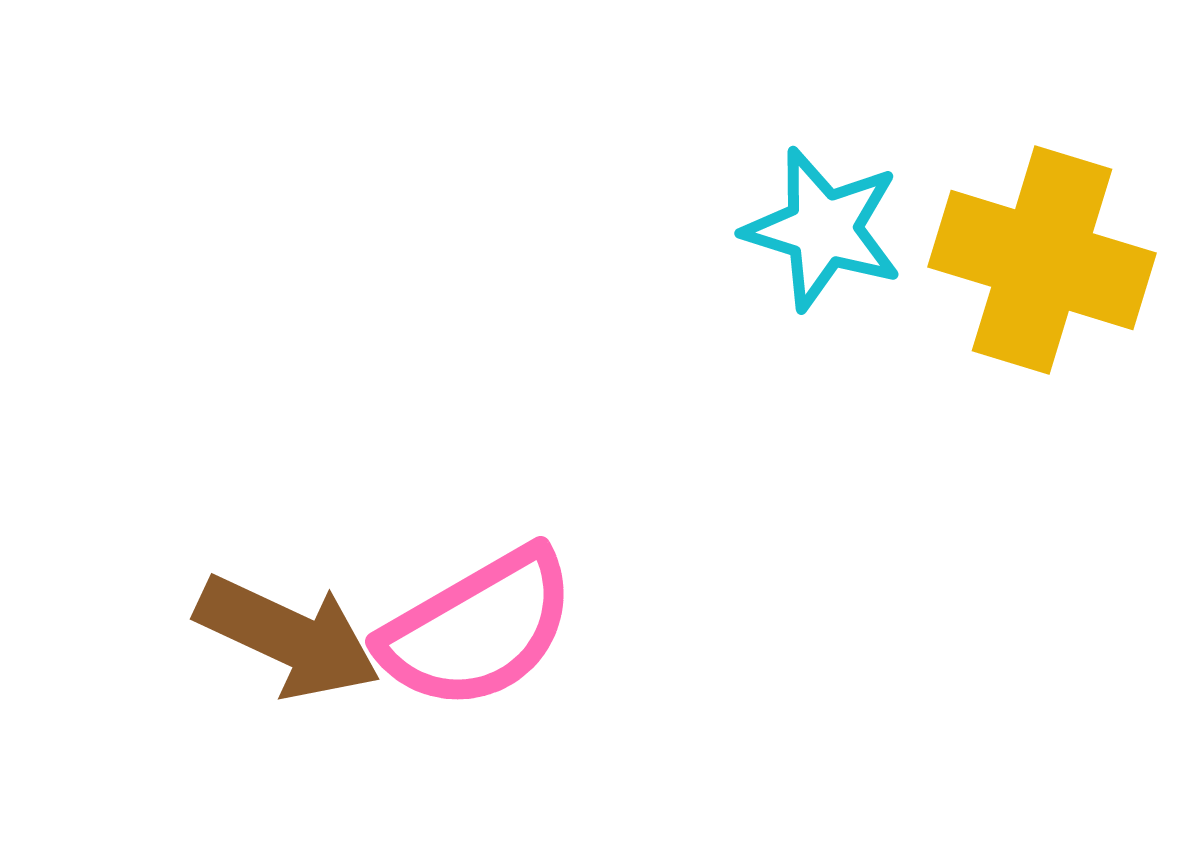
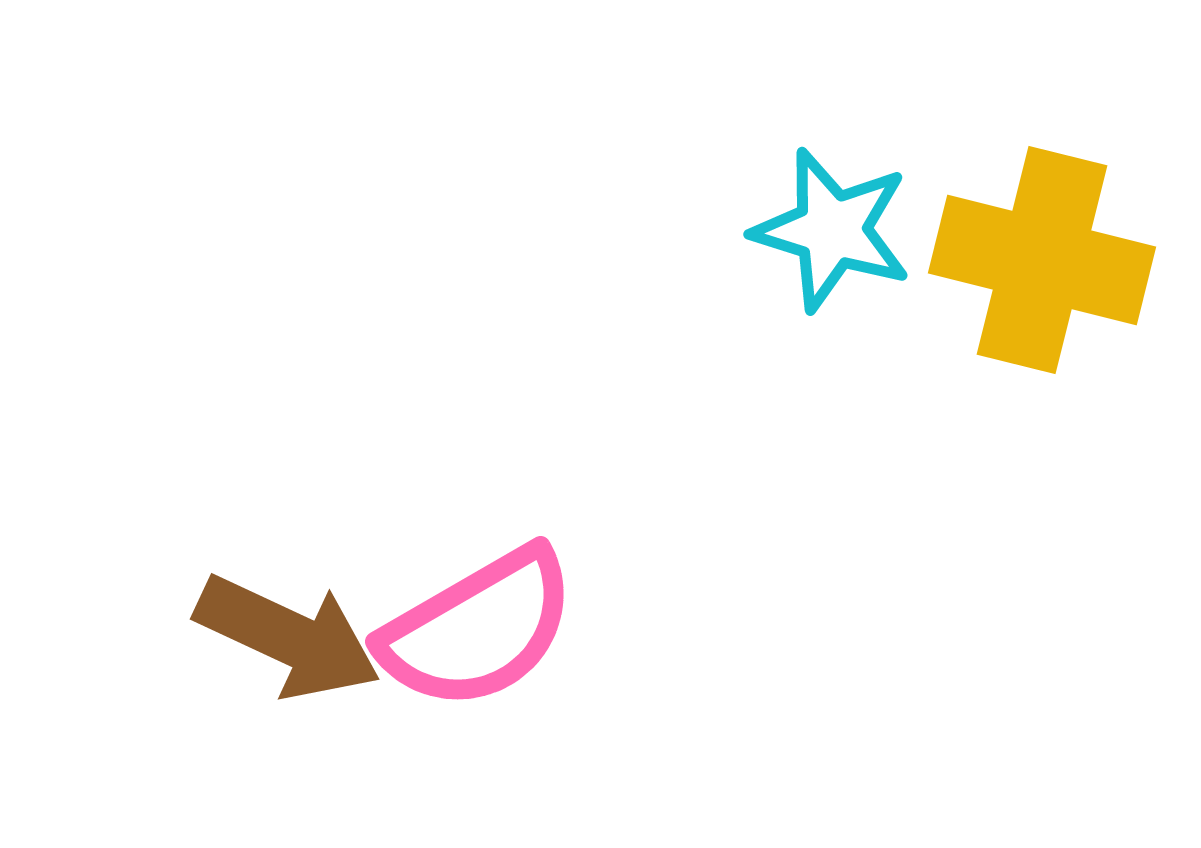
cyan star: moved 9 px right, 1 px down
yellow cross: rotated 3 degrees counterclockwise
